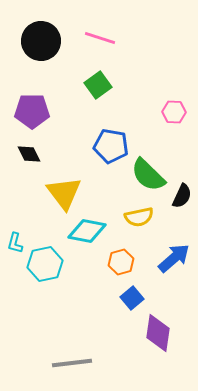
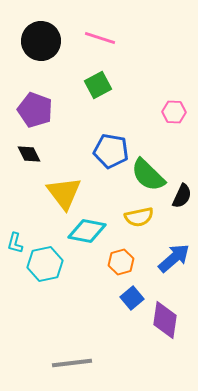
green square: rotated 8 degrees clockwise
purple pentagon: moved 3 px right, 1 px up; rotated 20 degrees clockwise
blue pentagon: moved 5 px down
purple diamond: moved 7 px right, 13 px up
